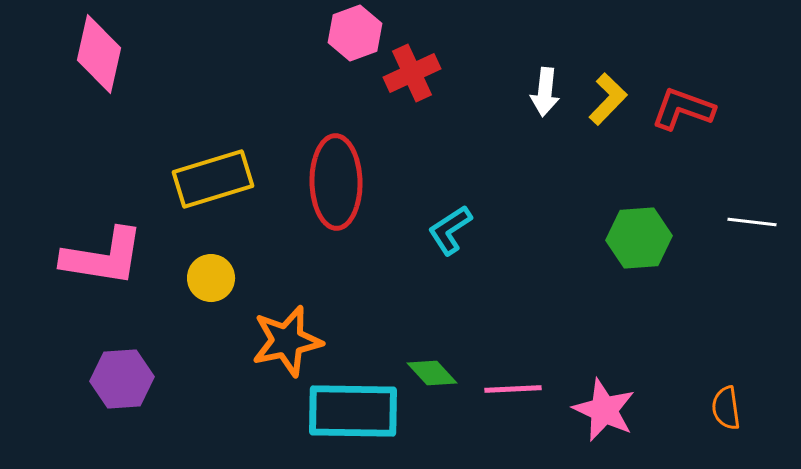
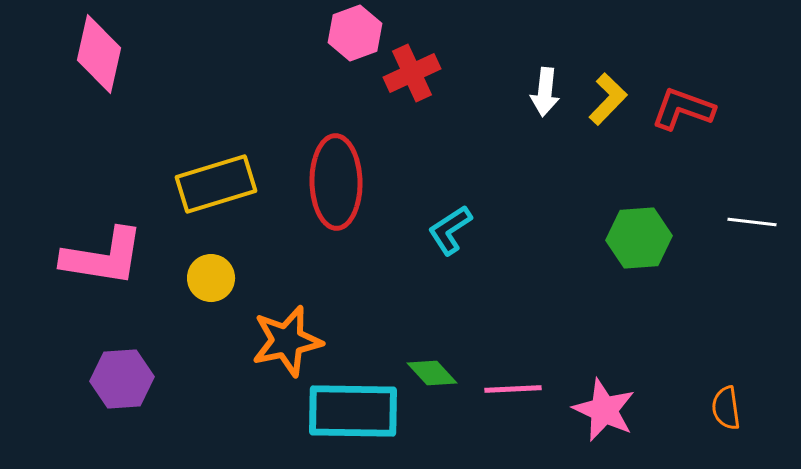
yellow rectangle: moved 3 px right, 5 px down
